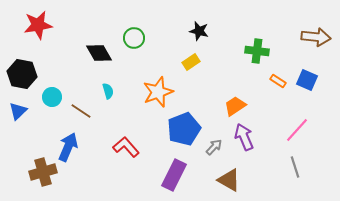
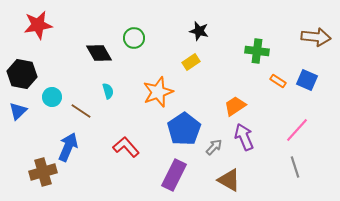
blue pentagon: rotated 12 degrees counterclockwise
